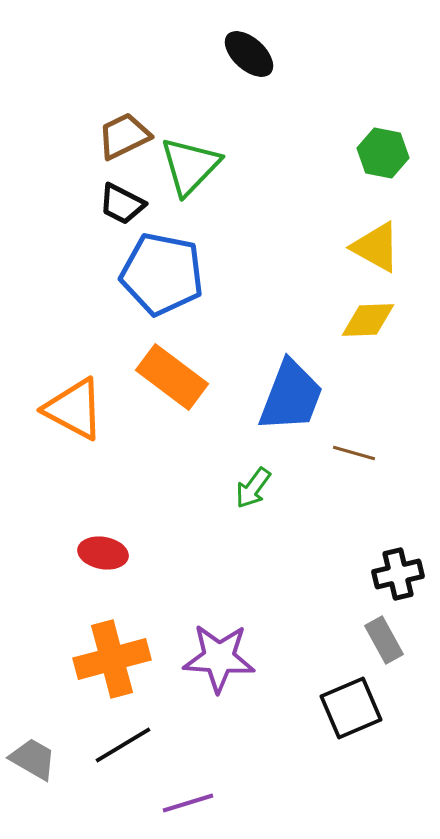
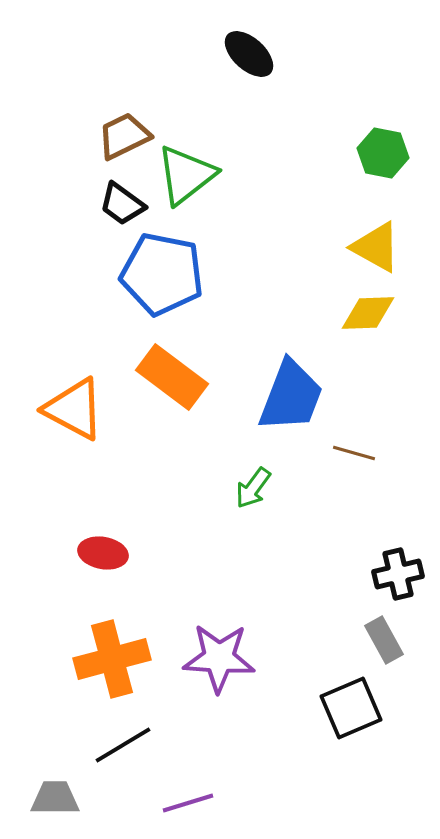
green triangle: moved 4 px left, 9 px down; rotated 8 degrees clockwise
black trapezoid: rotated 9 degrees clockwise
yellow diamond: moved 7 px up
gray trapezoid: moved 22 px right, 39 px down; rotated 30 degrees counterclockwise
